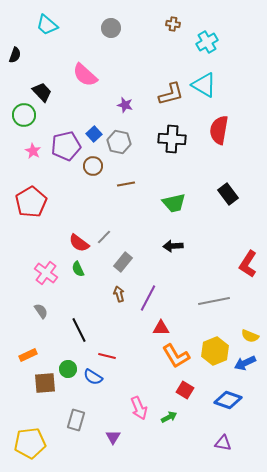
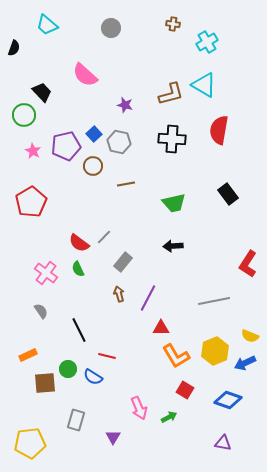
black semicircle at (15, 55): moved 1 px left, 7 px up
